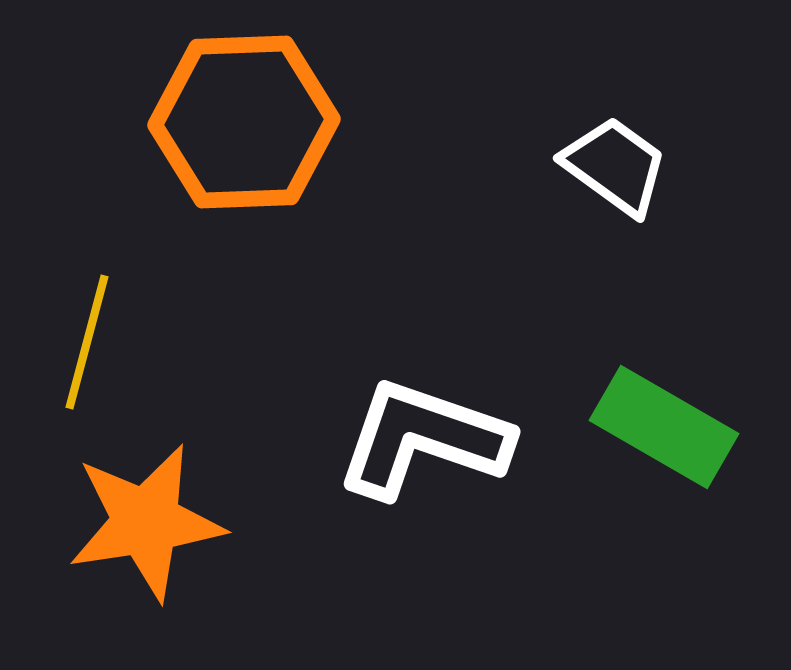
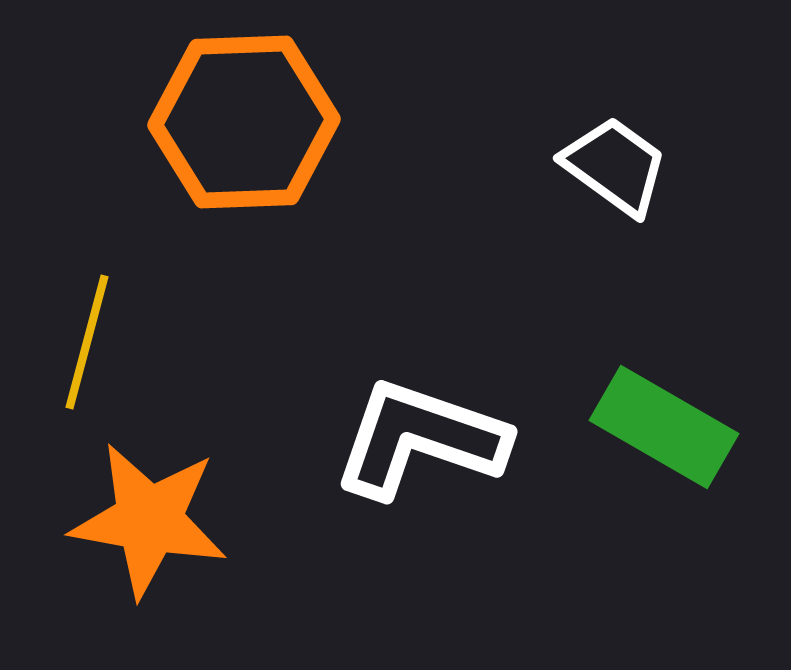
white L-shape: moved 3 px left
orange star: moved 3 px right, 2 px up; rotated 19 degrees clockwise
